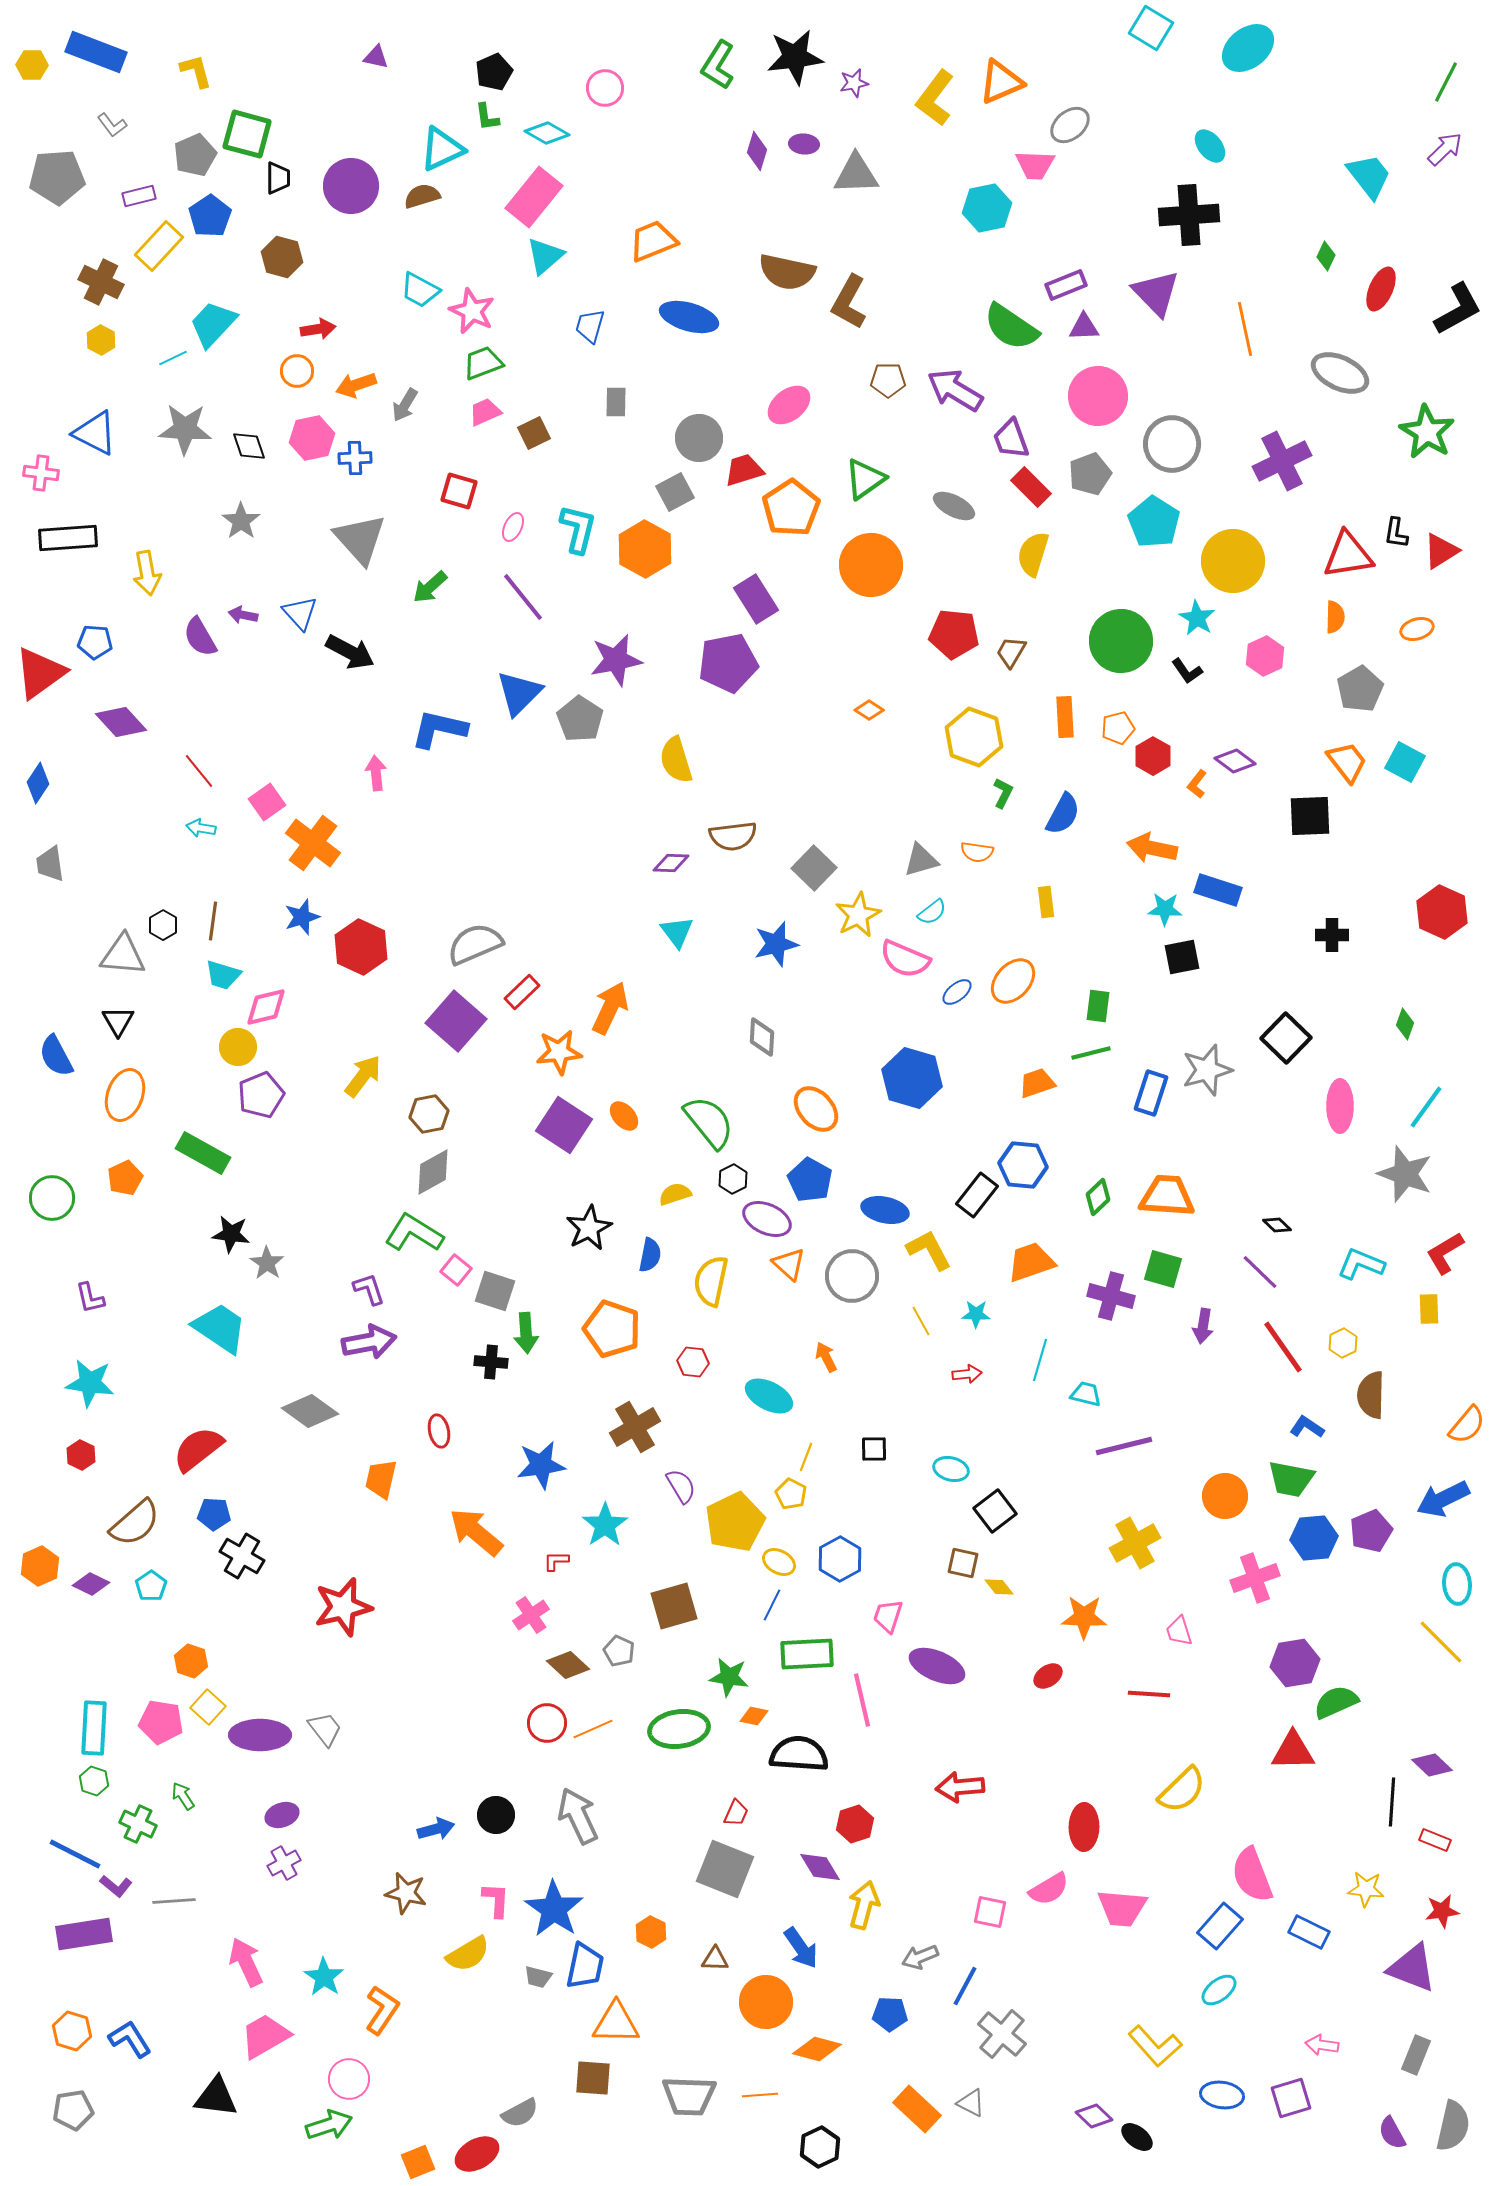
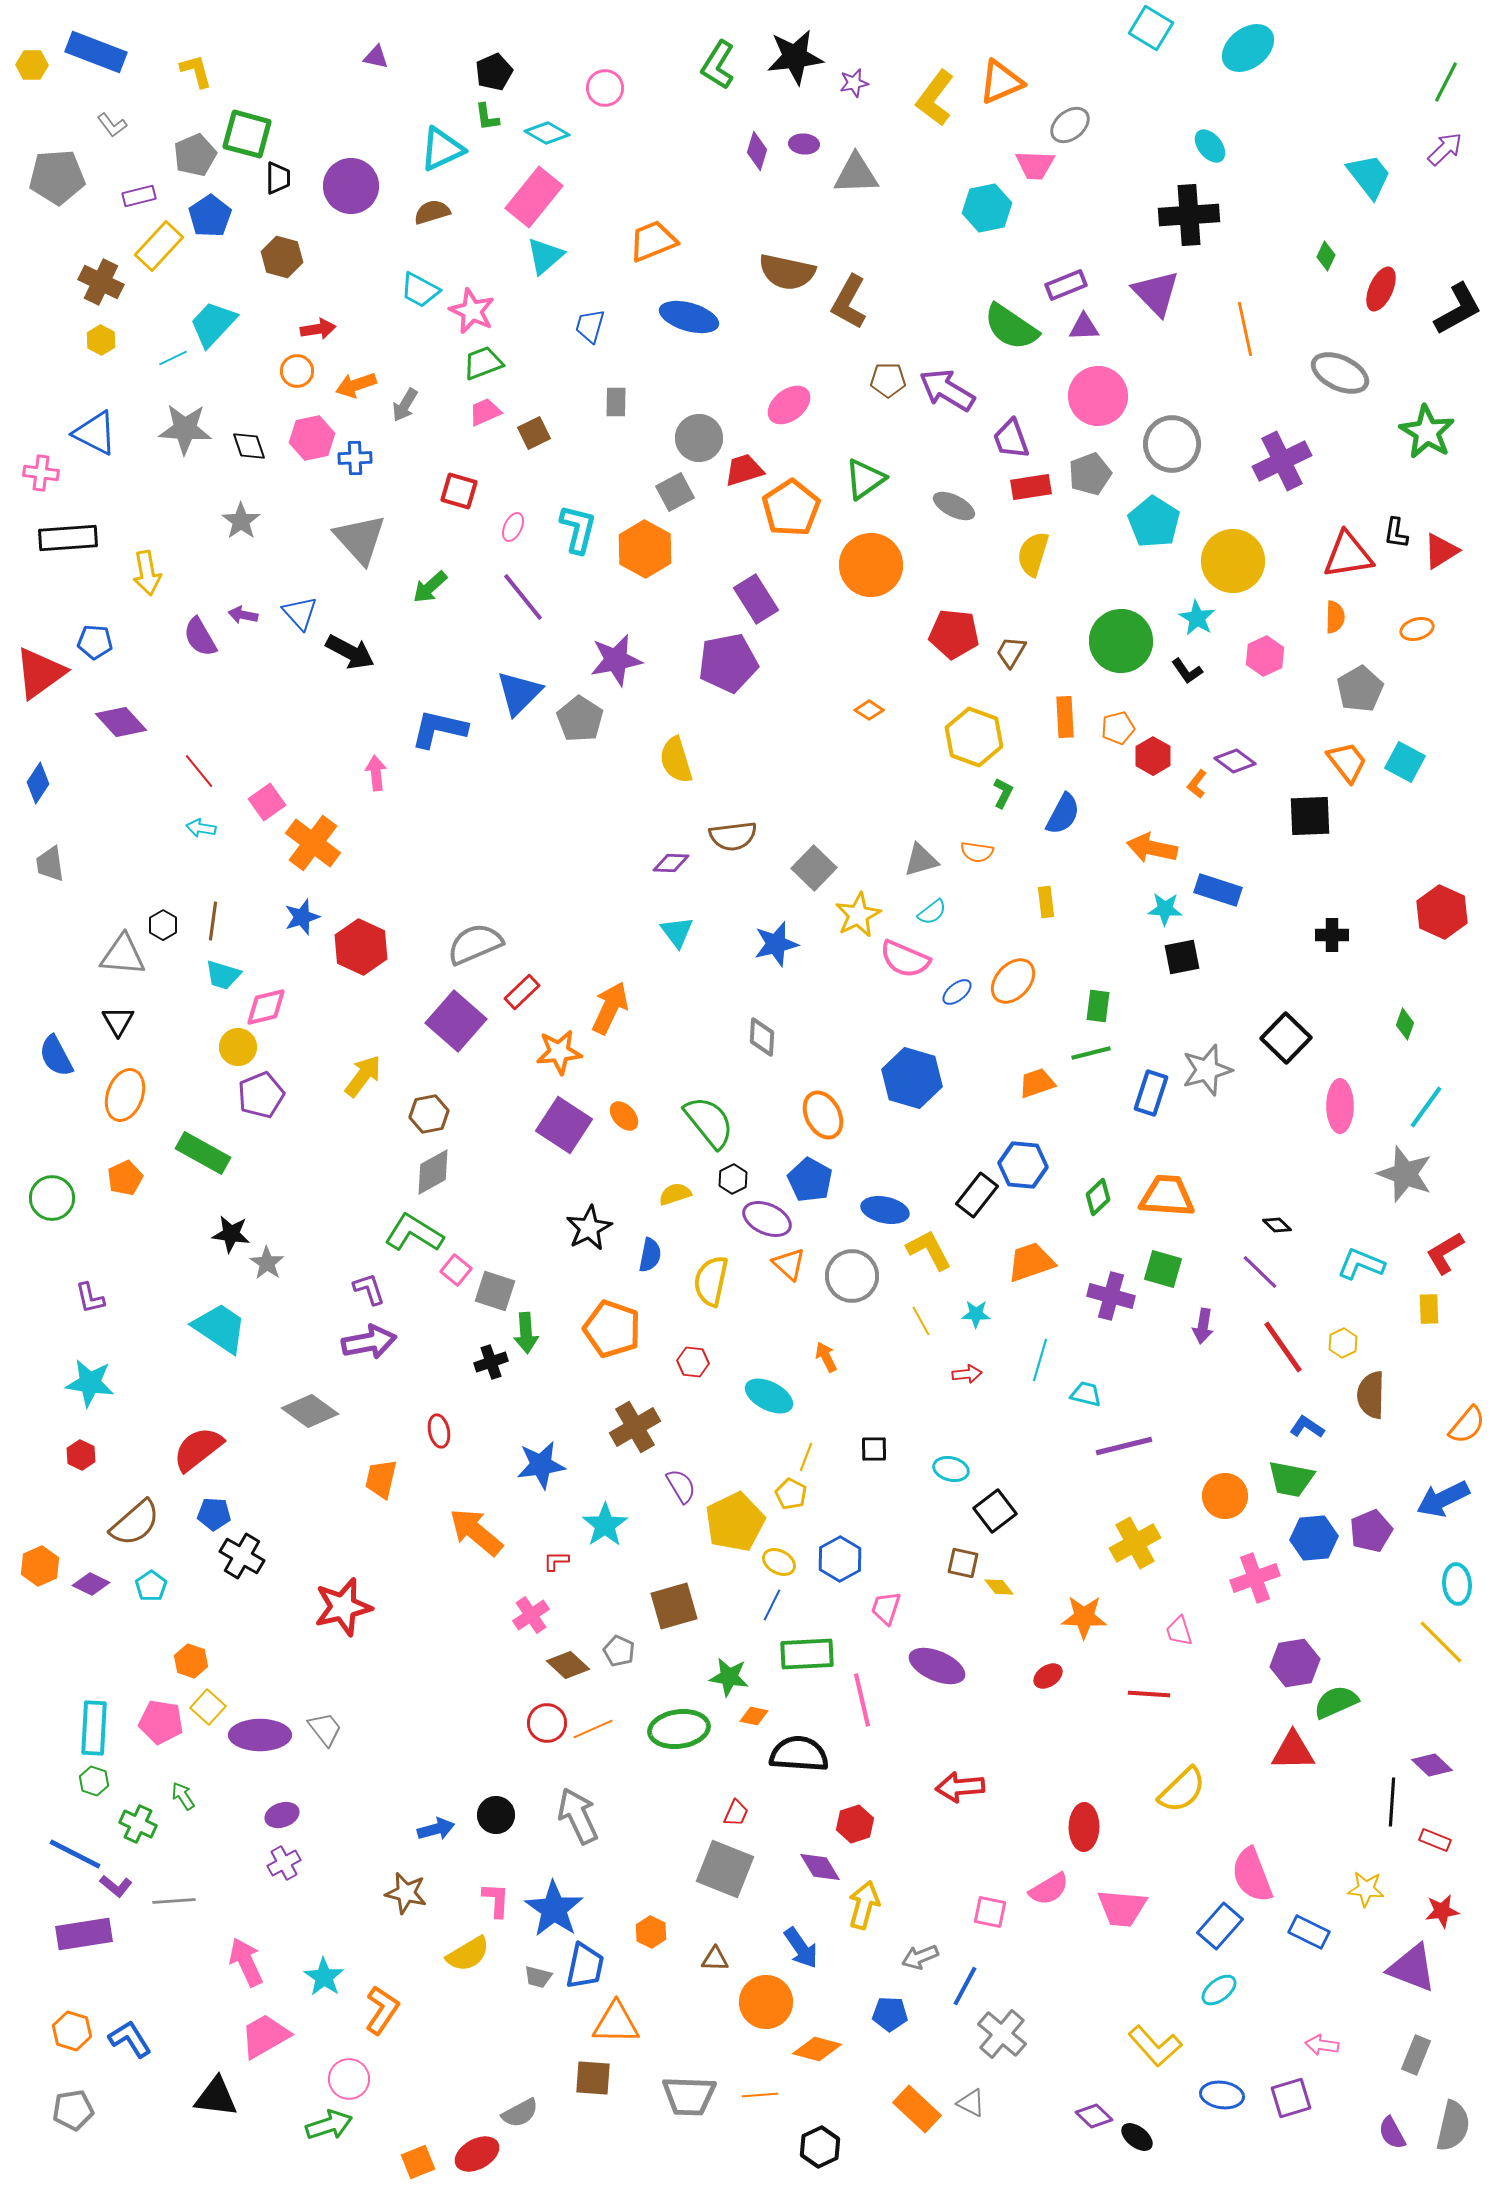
brown semicircle at (422, 196): moved 10 px right, 16 px down
purple arrow at (955, 390): moved 8 px left
red rectangle at (1031, 487): rotated 54 degrees counterclockwise
orange ellipse at (816, 1109): moved 7 px right, 6 px down; rotated 15 degrees clockwise
black cross at (491, 1362): rotated 24 degrees counterclockwise
pink trapezoid at (888, 1616): moved 2 px left, 8 px up
